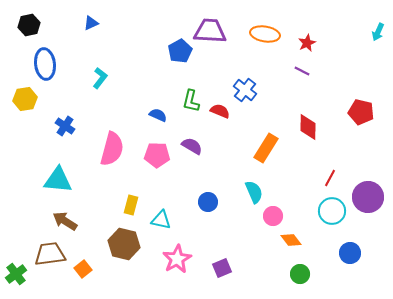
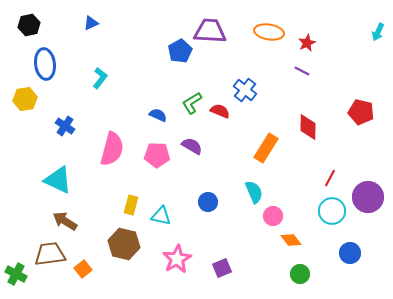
orange ellipse at (265, 34): moved 4 px right, 2 px up
green L-shape at (191, 101): moved 1 px right, 2 px down; rotated 45 degrees clockwise
cyan triangle at (58, 180): rotated 20 degrees clockwise
cyan triangle at (161, 220): moved 4 px up
green cross at (16, 274): rotated 25 degrees counterclockwise
